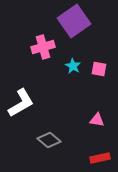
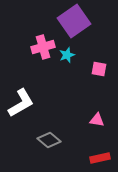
cyan star: moved 6 px left, 11 px up; rotated 21 degrees clockwise
